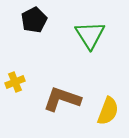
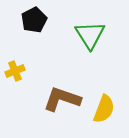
yellow cross: moved 11 px up
yellow semicircle: moved 4 px left, 2 px up
